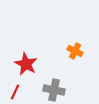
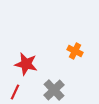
red star: rotated 15 degrees counterclockwise
gray cross: rotated 35 degrees clockwise
